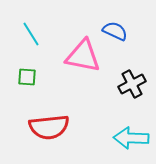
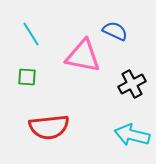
cyan arrow: moved 1 px right, 3 px up; rotated 12 degrees clockwise
